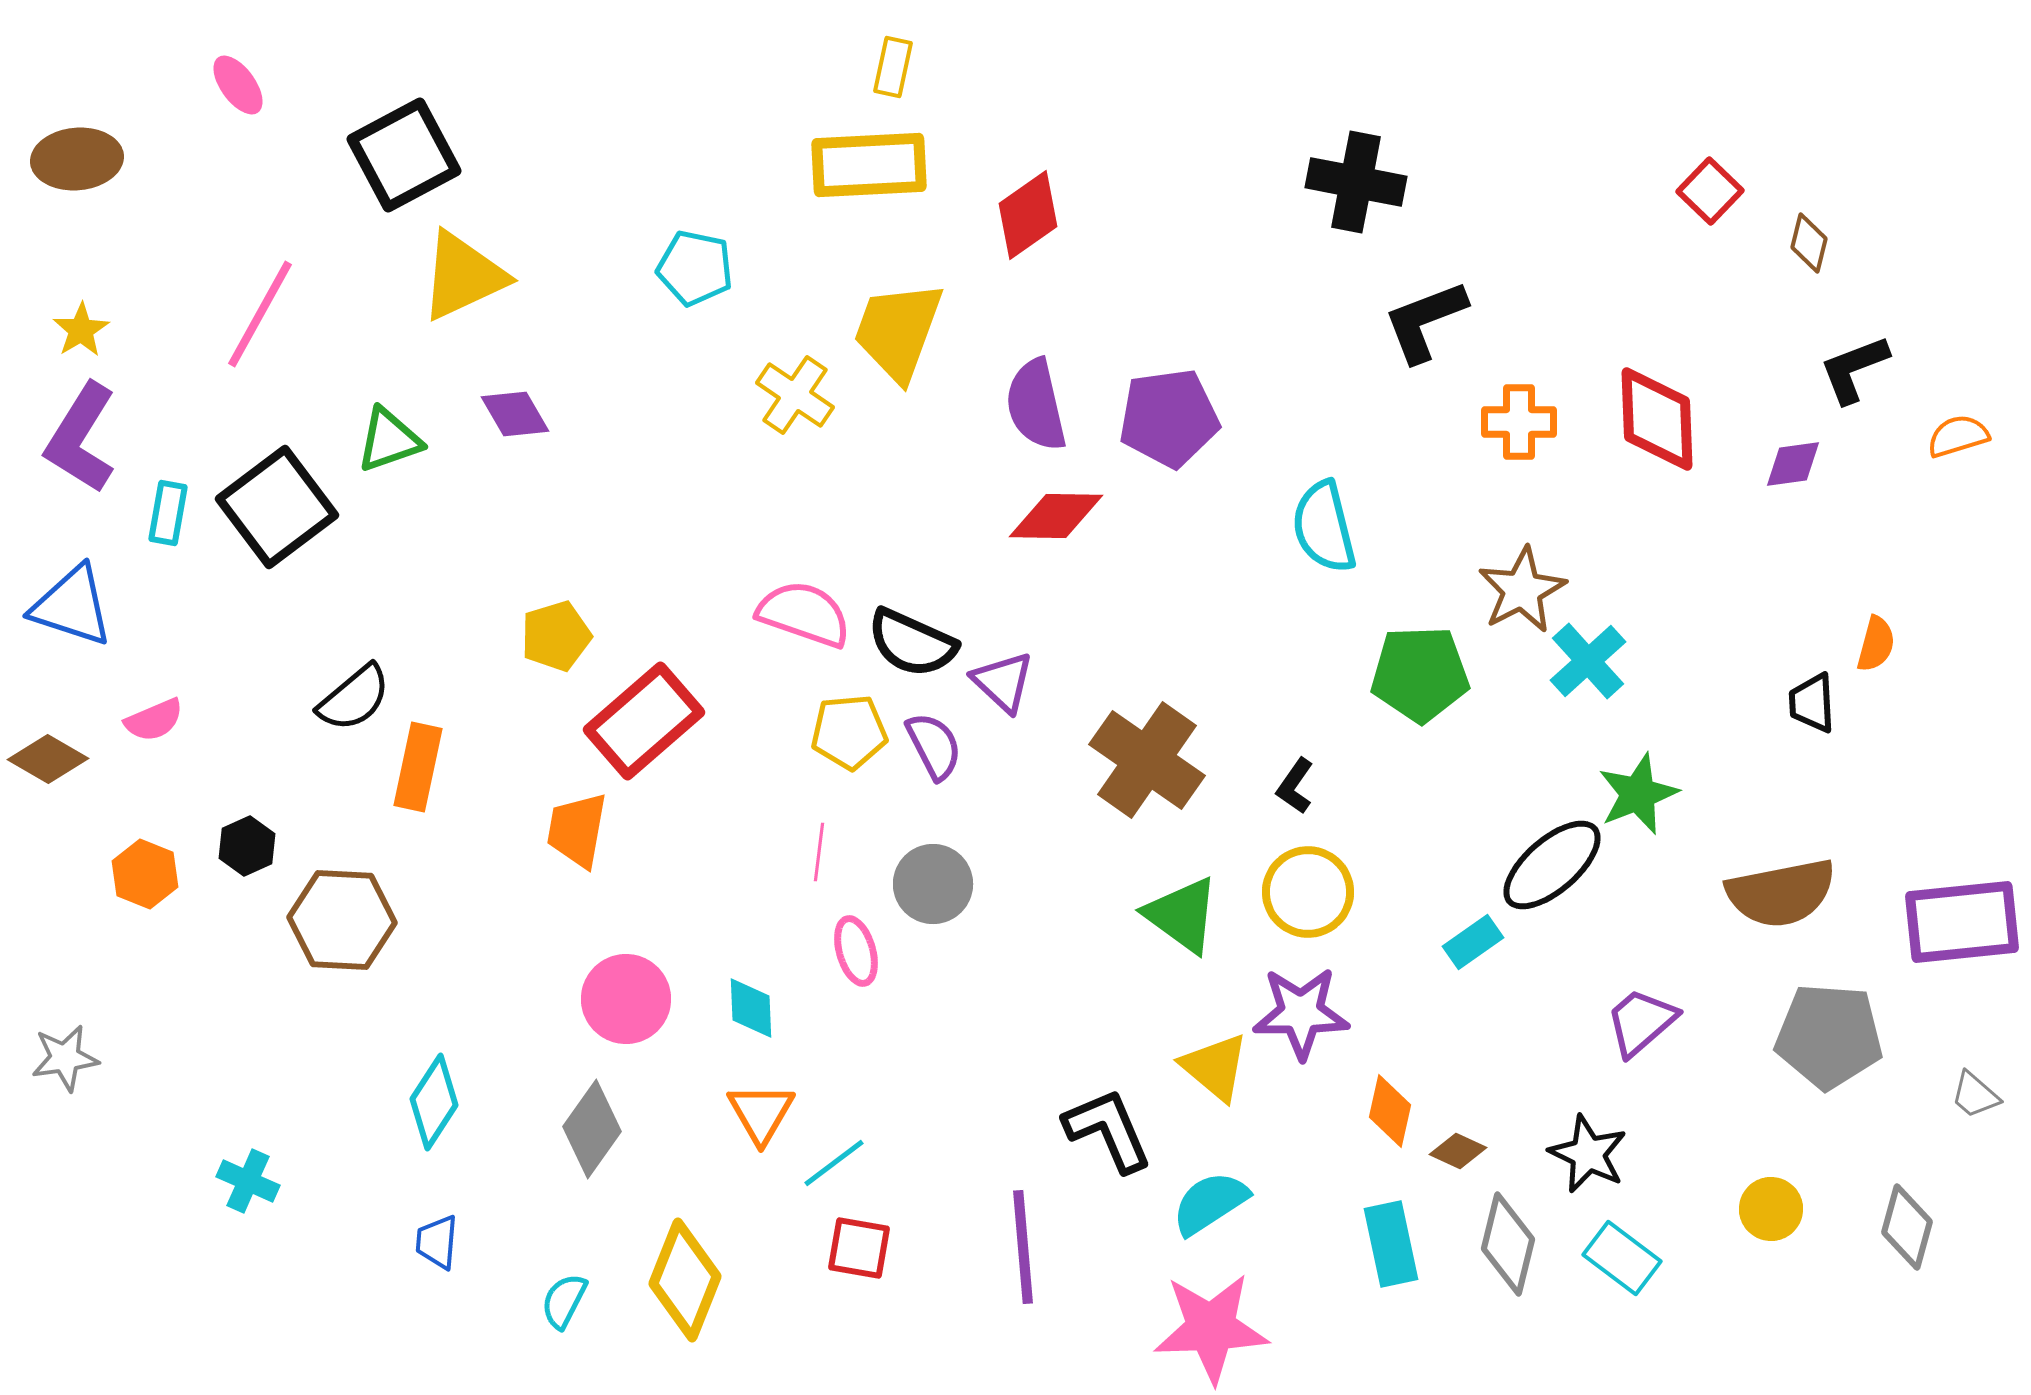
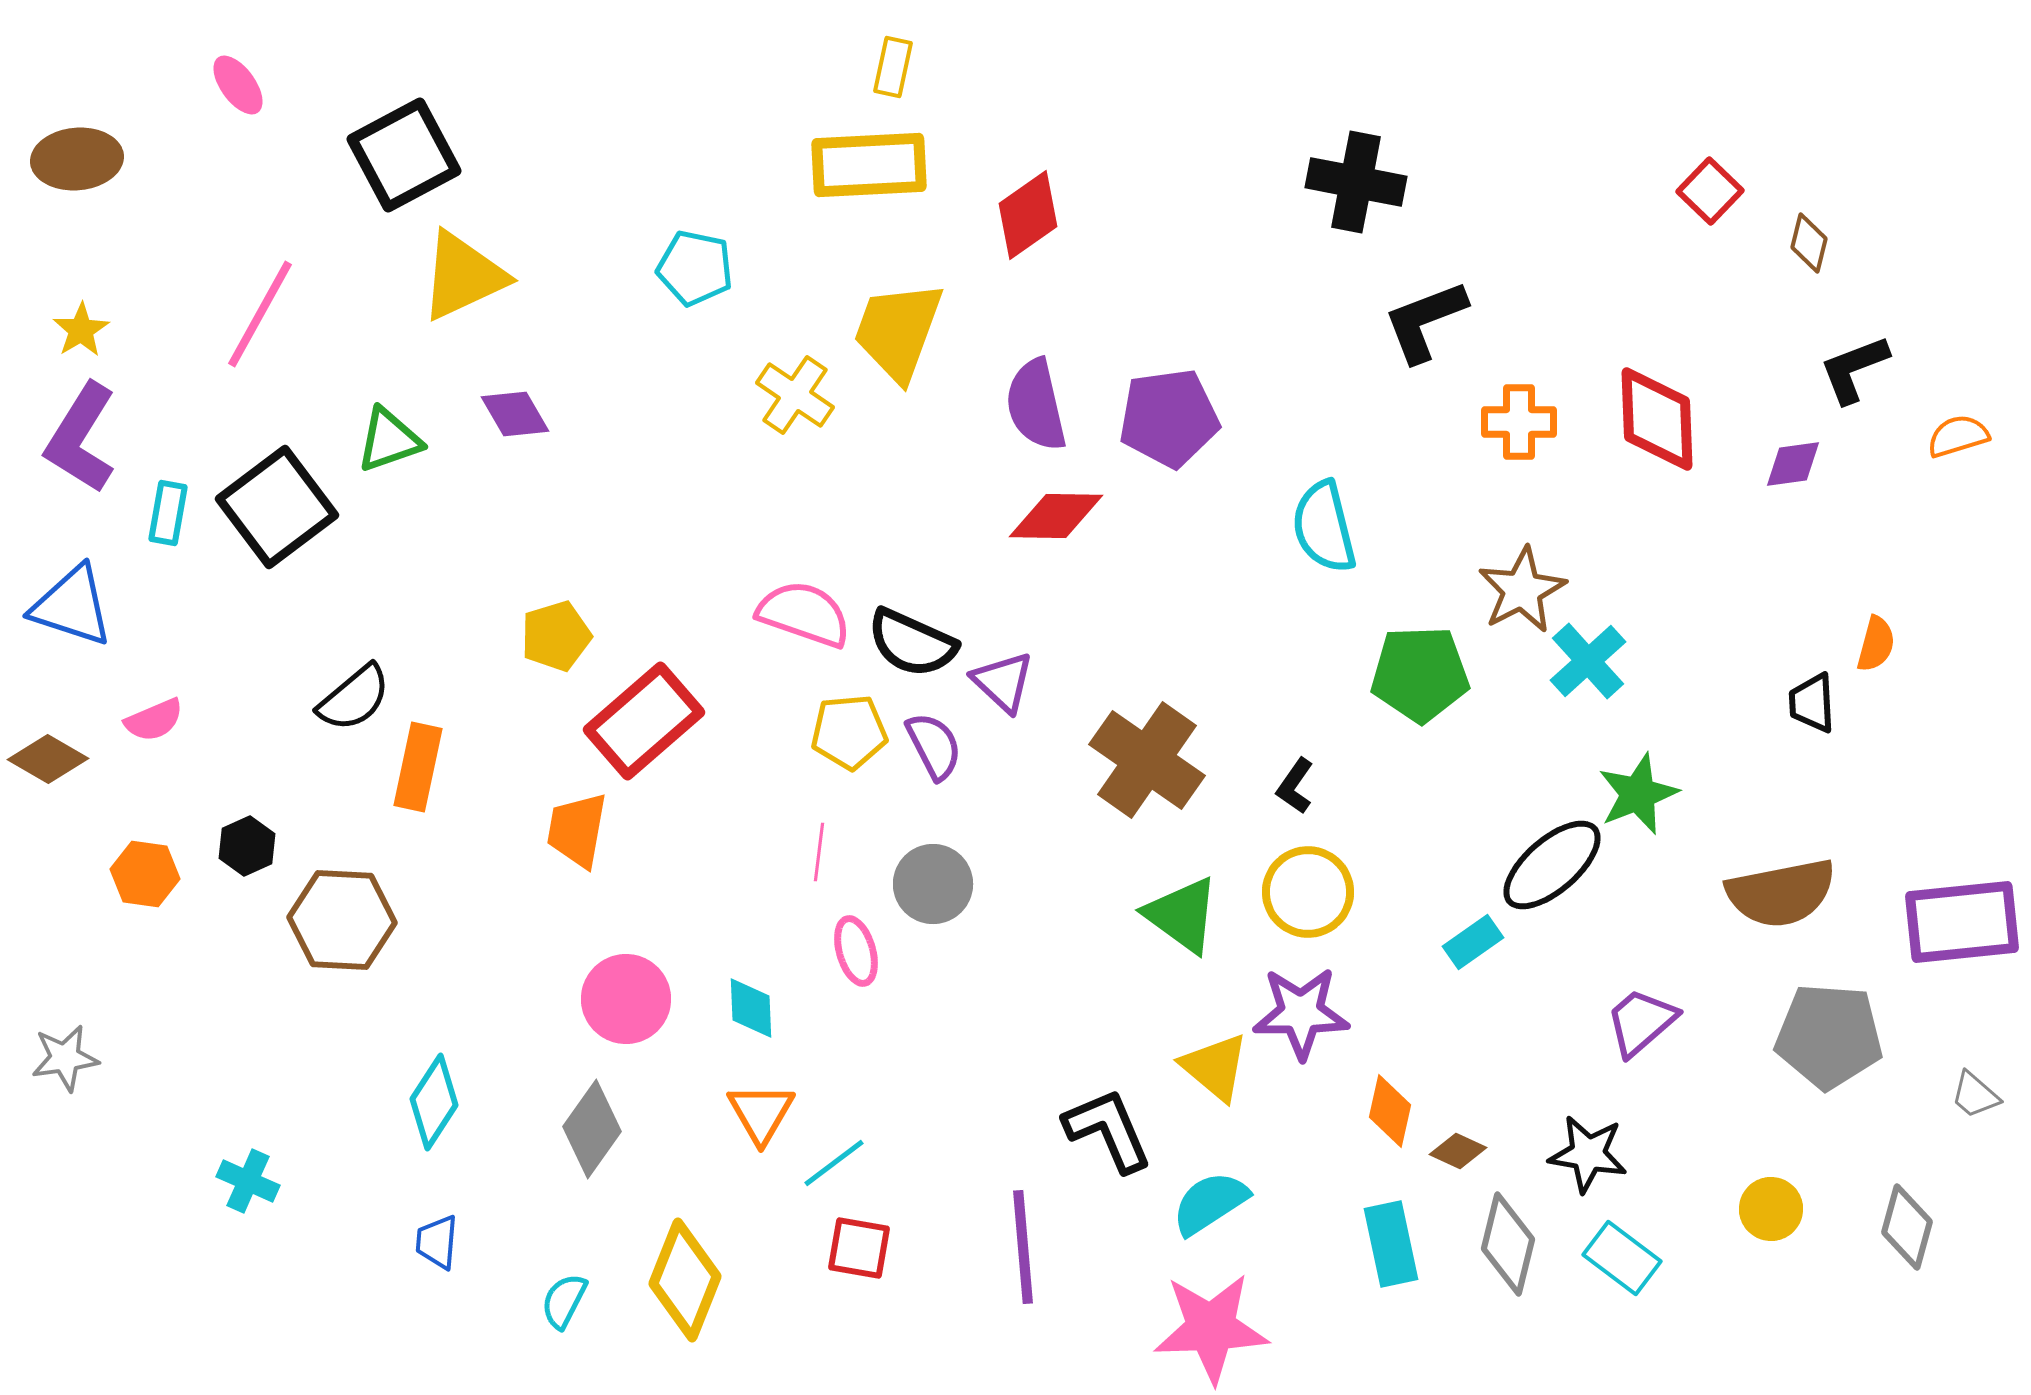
orange hexagon at (145, 874): rotated 14 degrees counterclockwise
black star at (1588, 1154): rotated 16 degrees counterclockwise
